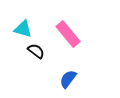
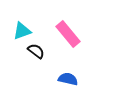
cyan triangle: moved 1 px left, 2 px down; rotated 36 degrees counterclockwise
blue semicircle: rotated 66 degrees clockwise
